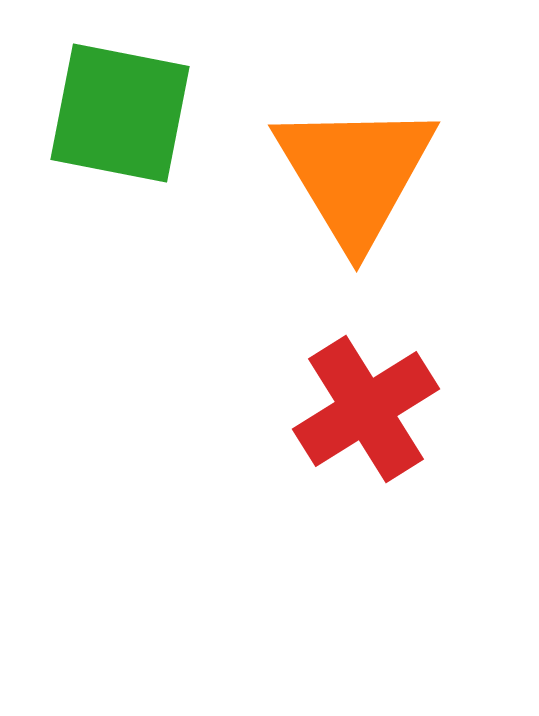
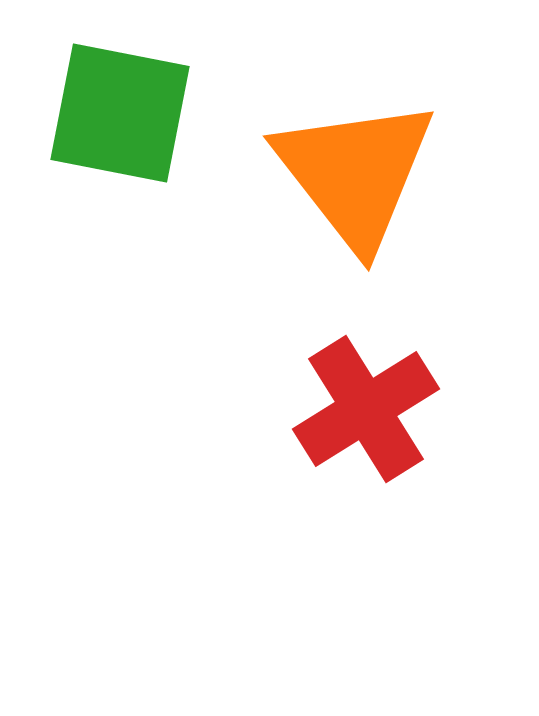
orange triangle: rotated 7 degrees counterclockwise
